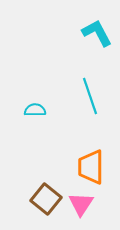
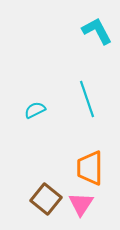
cyan L-shape: moved 2 px up
cyan line: moved 3 px left, 3 px down
cyan semicircle: rotated 25 degrees counterclockwise
orange trapezoid: moved 1 px left, 1 px down
